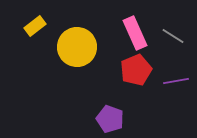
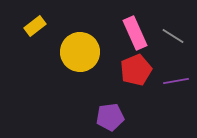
yellow circle: moved 3 px right, 5 px down
purple pentagon: moved 2 px up; rotated 28 degrees counterclockwise
